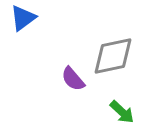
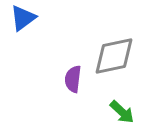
gray diamond: moved 1 px right
purple semicircle: rotated 48 degrees clockwise
